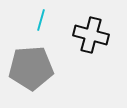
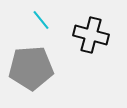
cyan line: rotated 55 degrees counterclockwise
